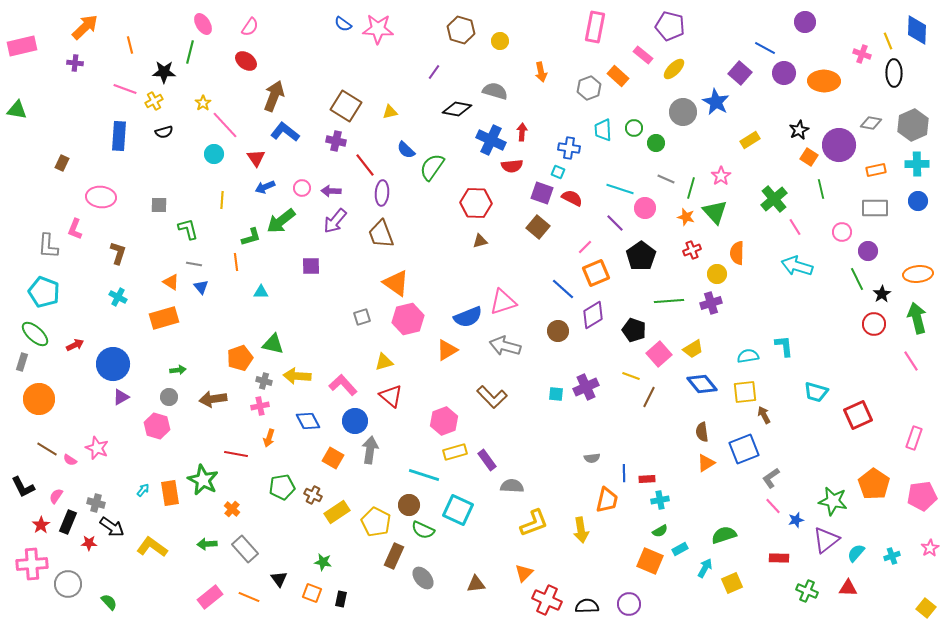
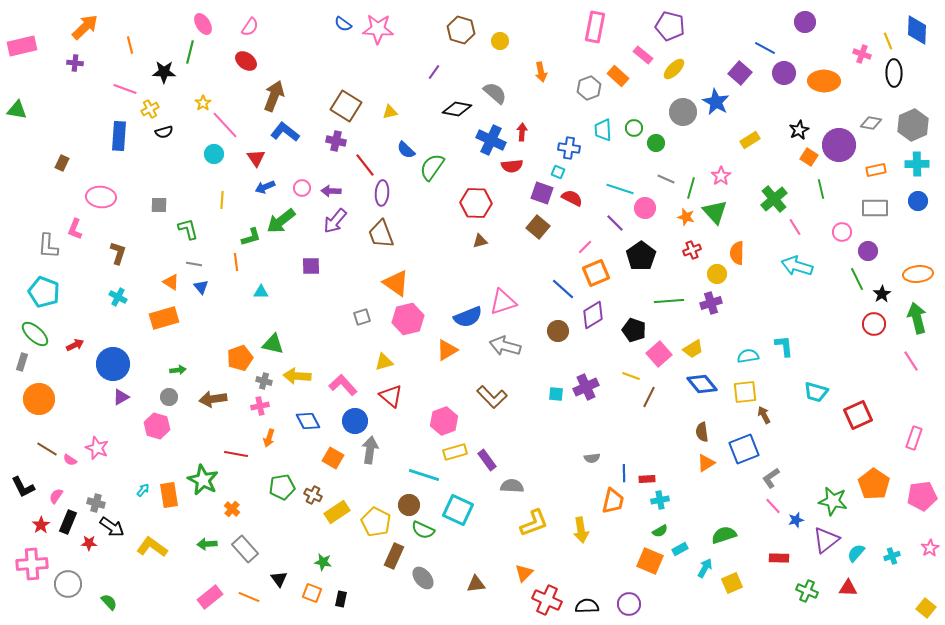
gray semicircle at (495, 91): moved 2 px down; rotated 25 degrees clockwise
yellow cross at (154, 101): moved 4 px left, 8 px down
orange rectangle at (170, 493): moved 1 px left, 2 px down
orange trapezoid at (607, 500): moved 6 px right, 1 px down
